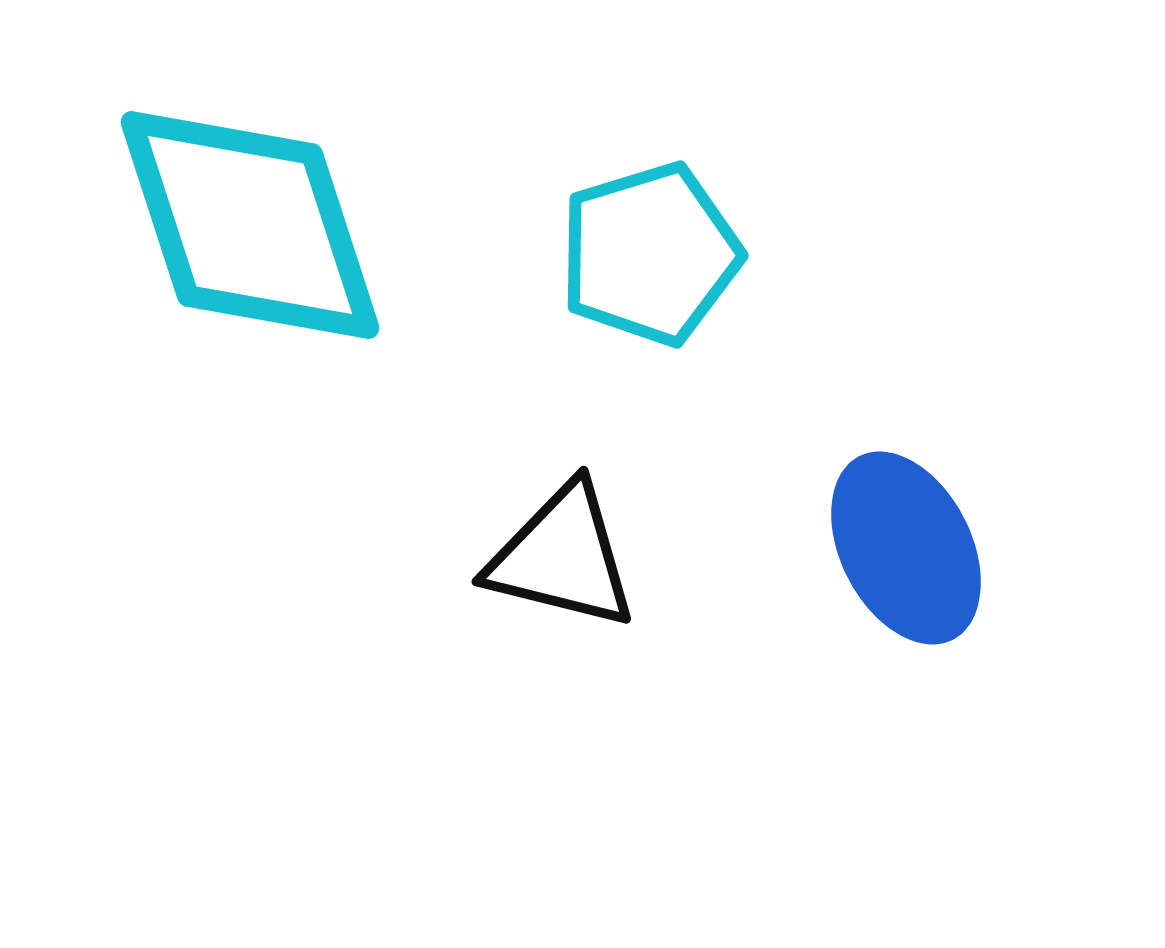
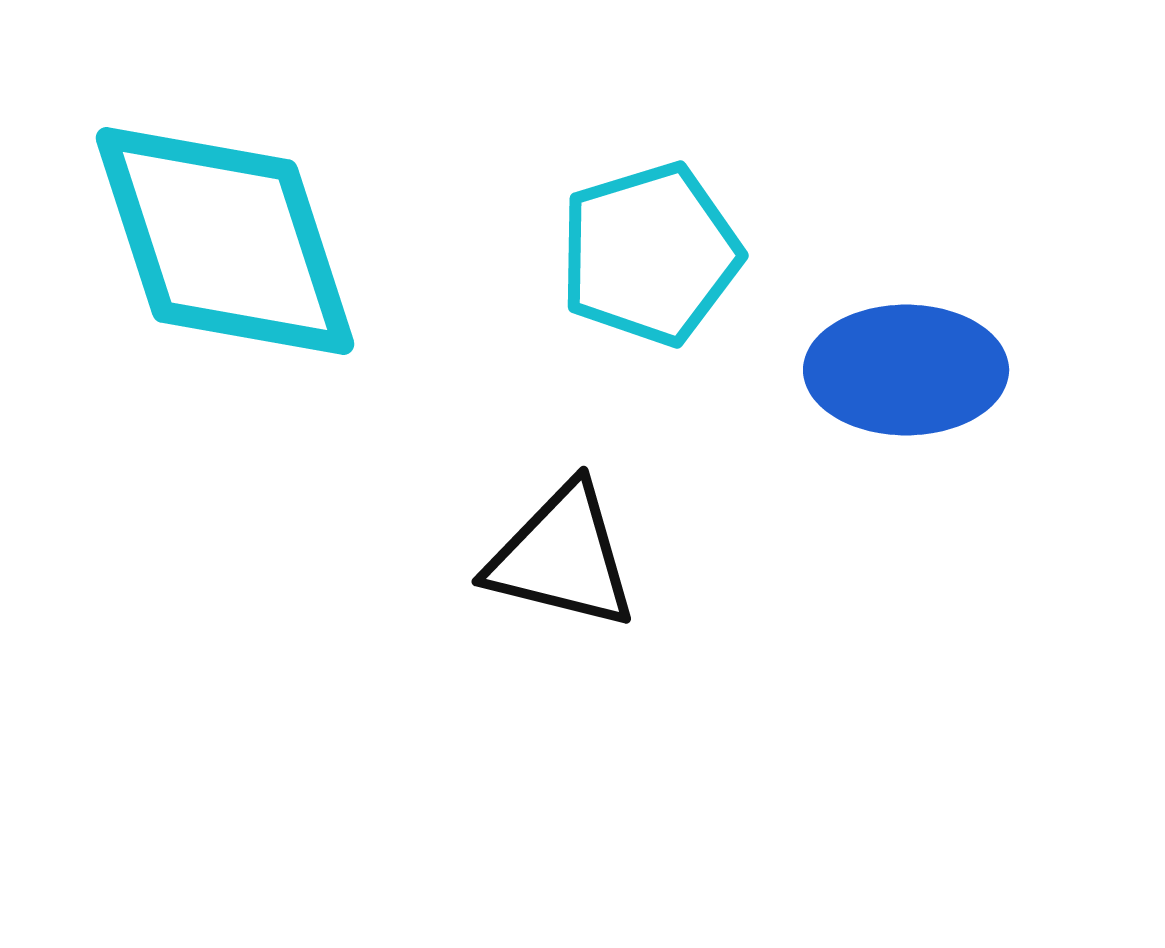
cyan diamond: moved 25 px left, 16 px down
blue ellipse: moved 178 px up; rotated 63 degrees counterclockwise
